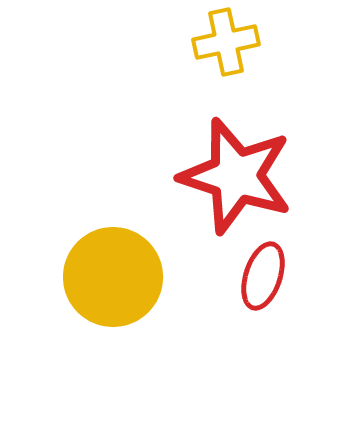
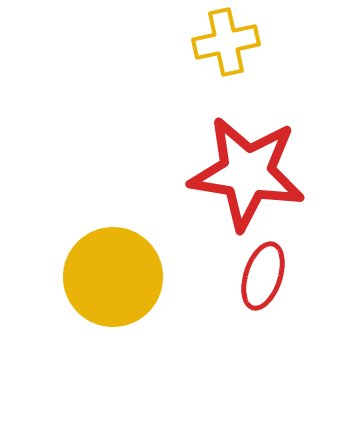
red star: moved 11 px right, 3 px up; rotated 9 degrees counterclockwise
